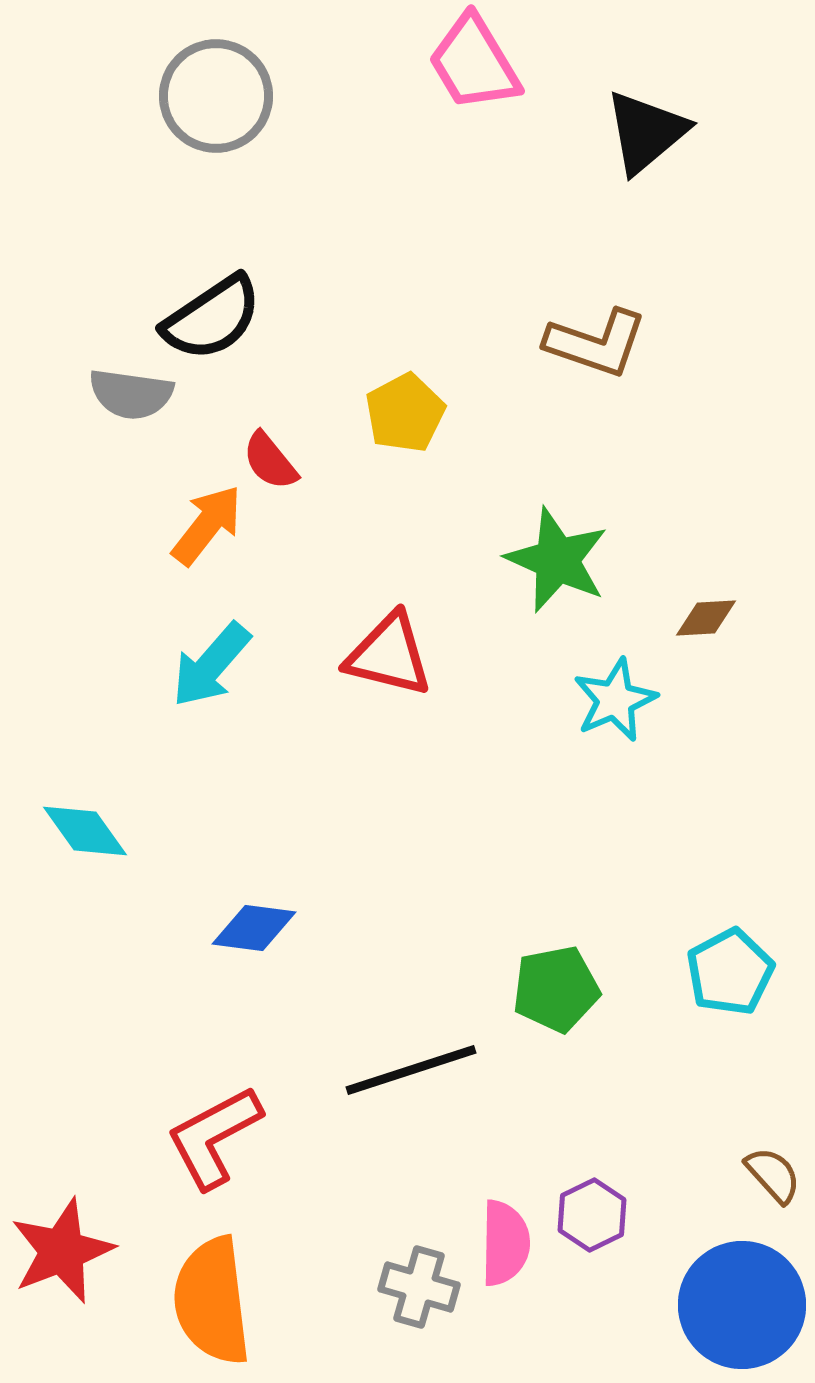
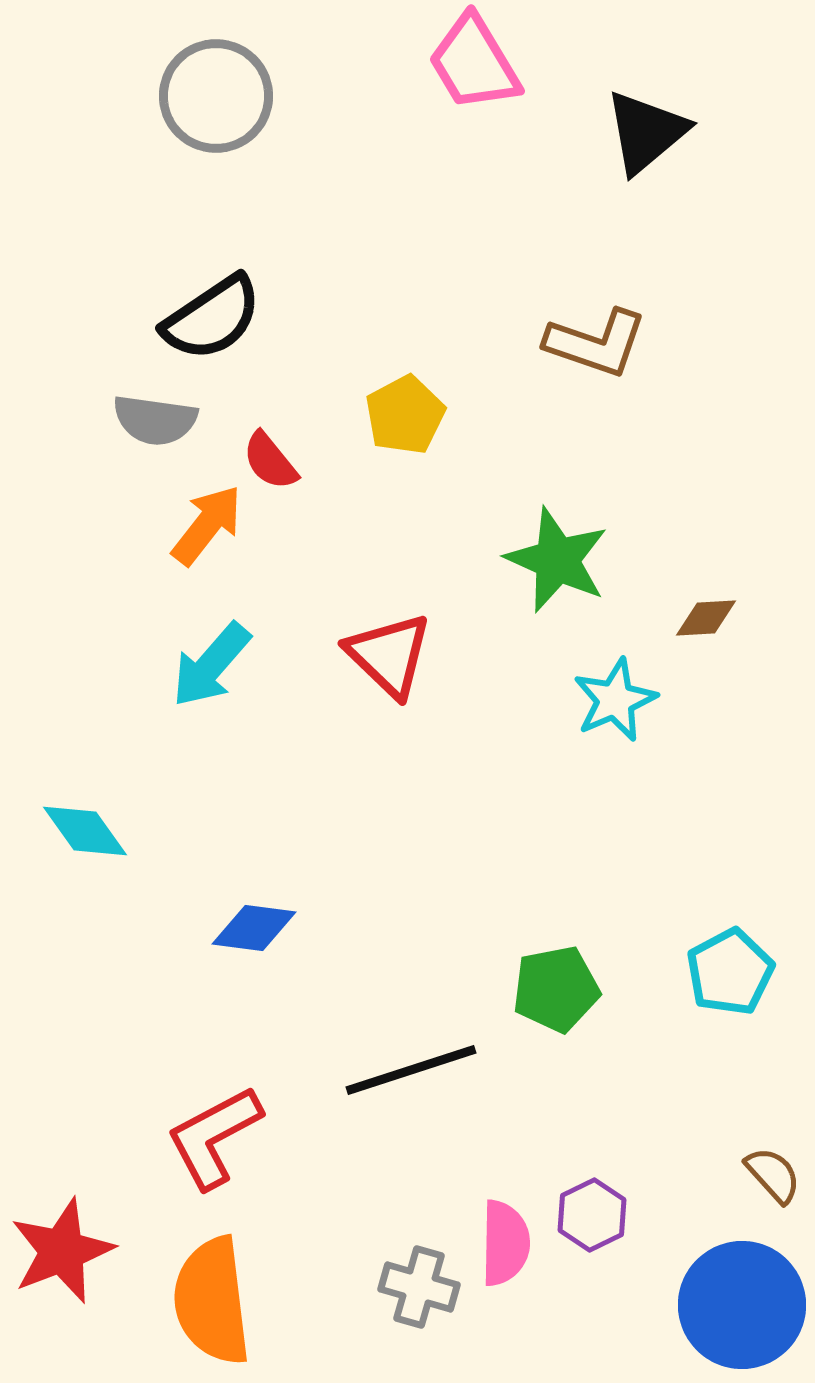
gray semicircle: moved 24 px right, 26 px down
yellow pentagon: moved 2 px down
red triangle: rotated 30 degrees clockwise
